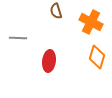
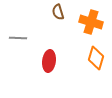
brown semicircle: moved 2 px right, 1 px down
orange cross: rotated 10 degrees counterclockwise
orange diamond: moved 1 px left, 1 px down
